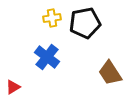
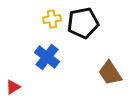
yellow cross: moved 1 px down
black pentagon: moved 2 px left
